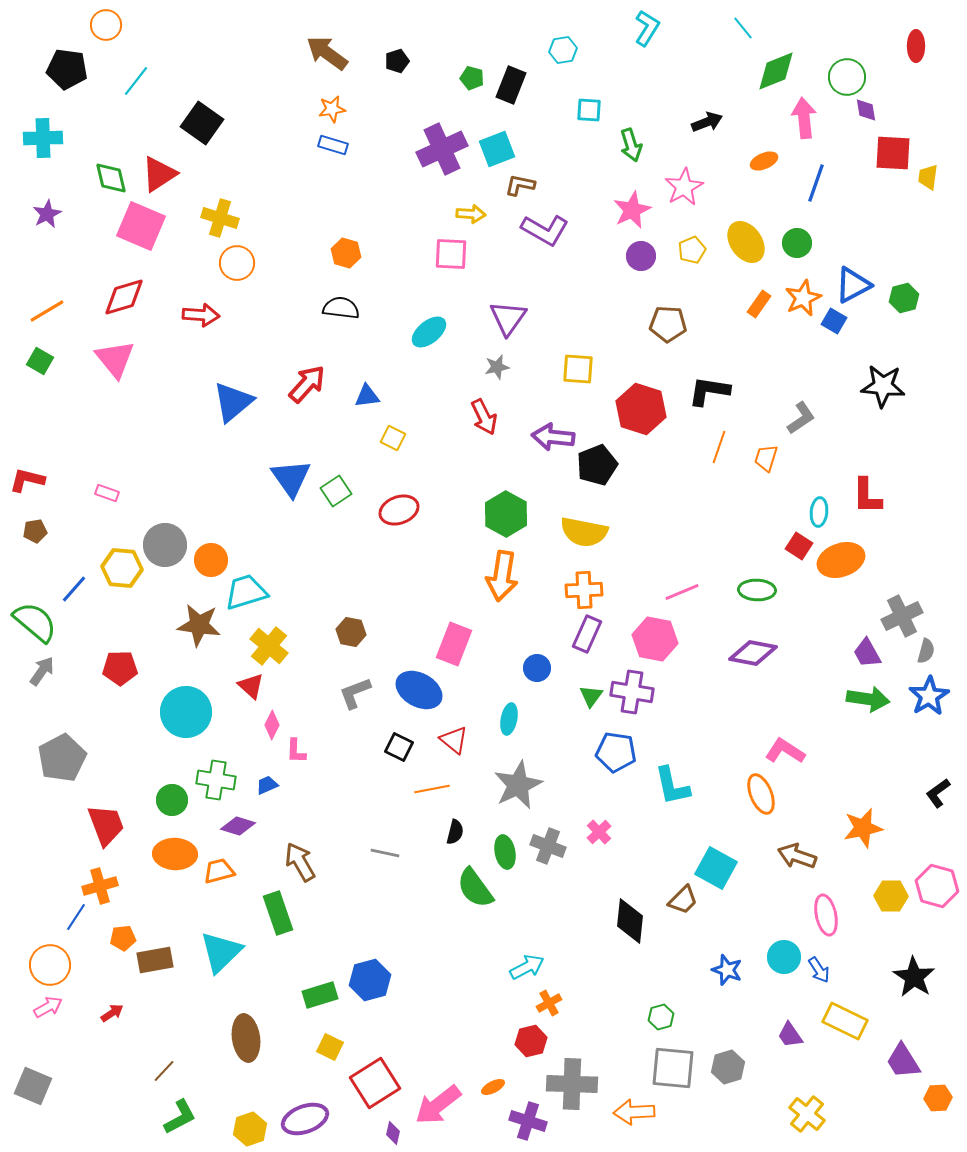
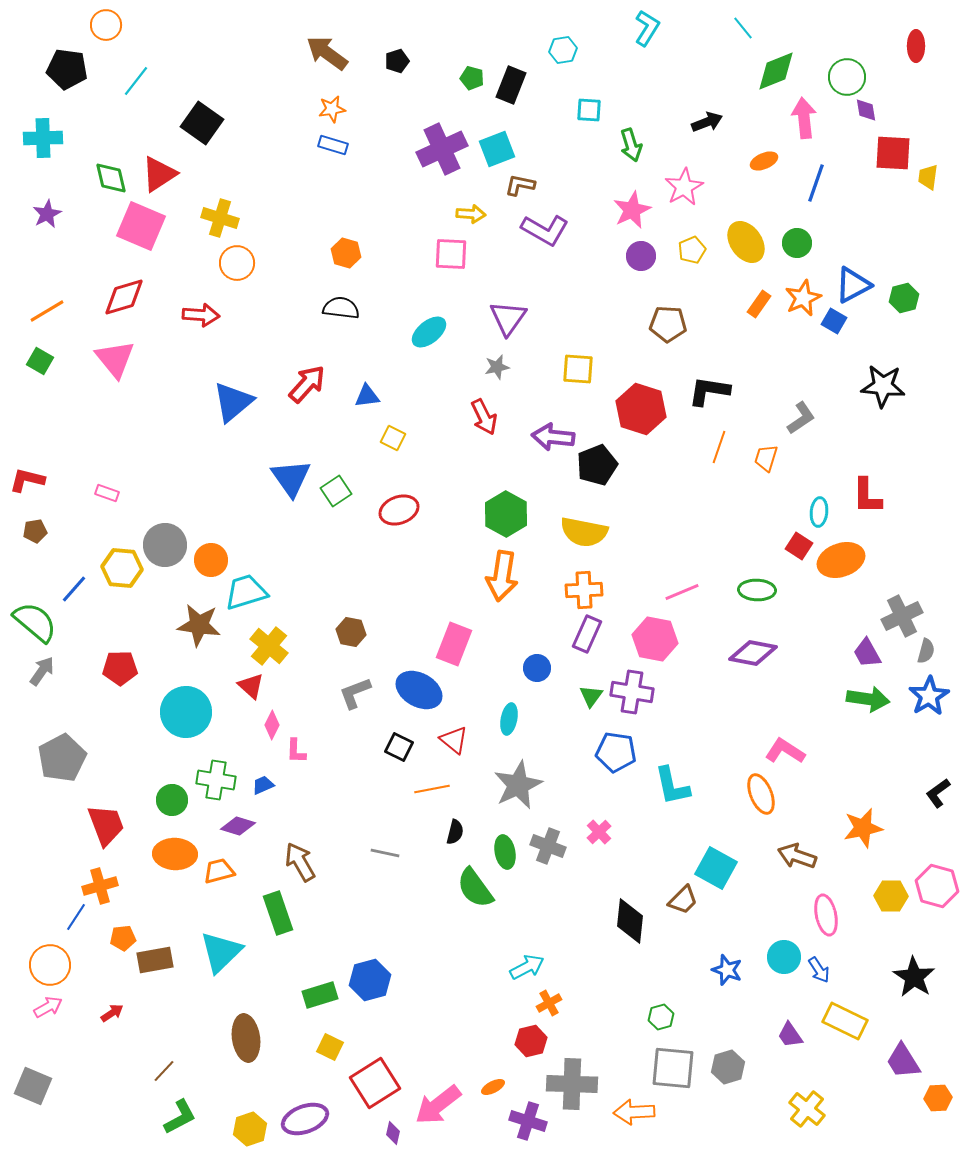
blue trapezoid at (267, 785): moved 4 px left
yellow cross at (807, 1114): moved 5 px up
